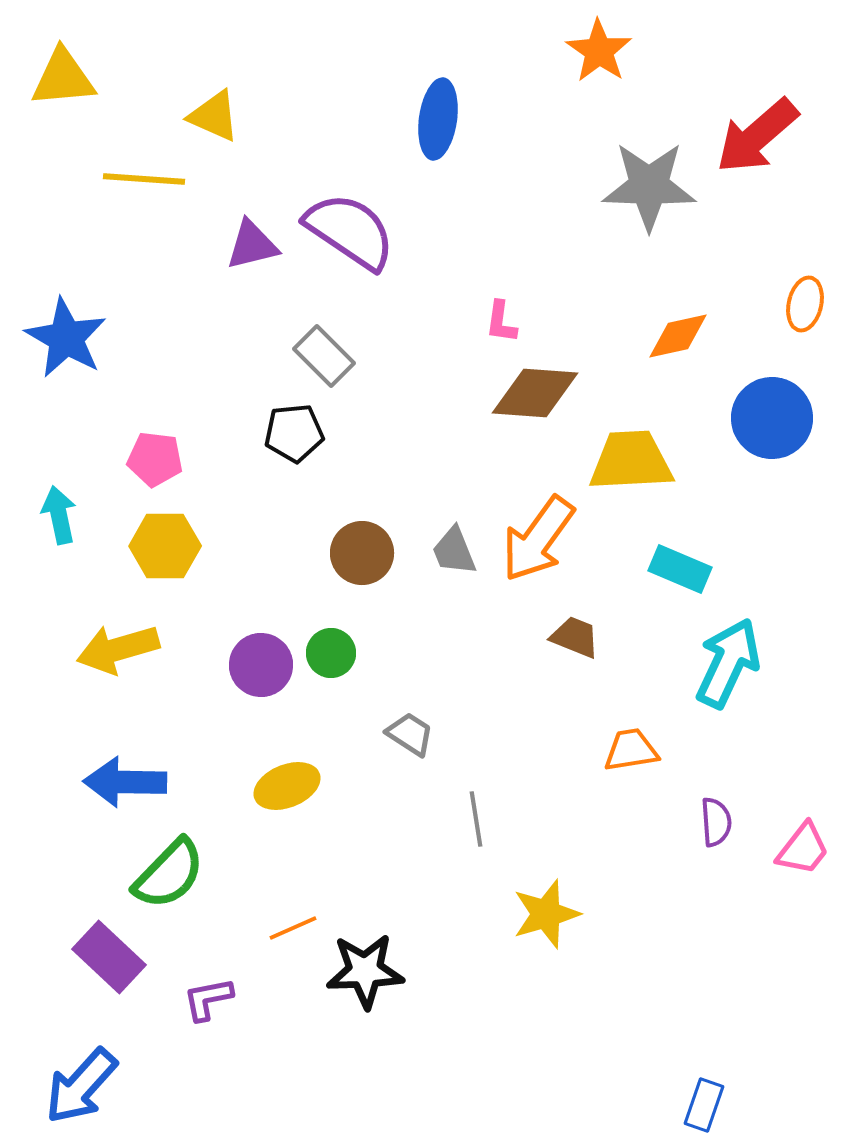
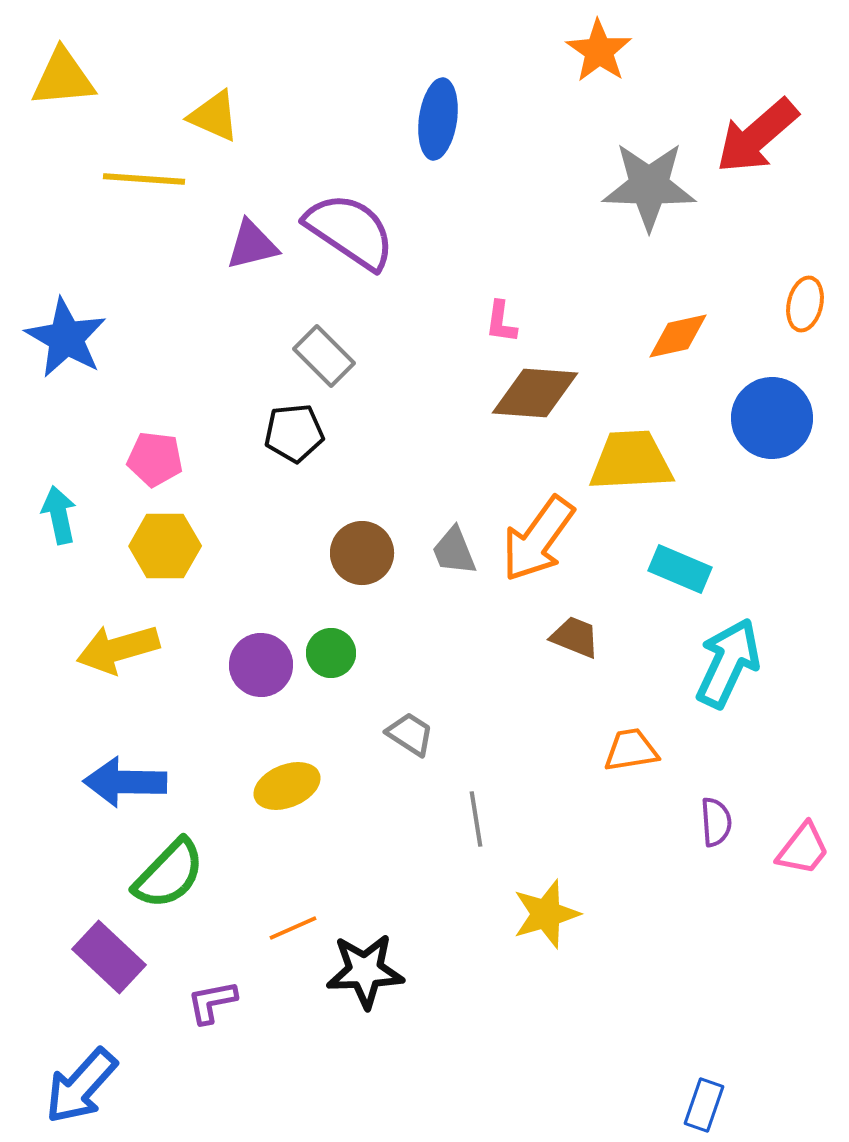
purple L-shape at (208, 999): moved 4 px right, 3 px down
